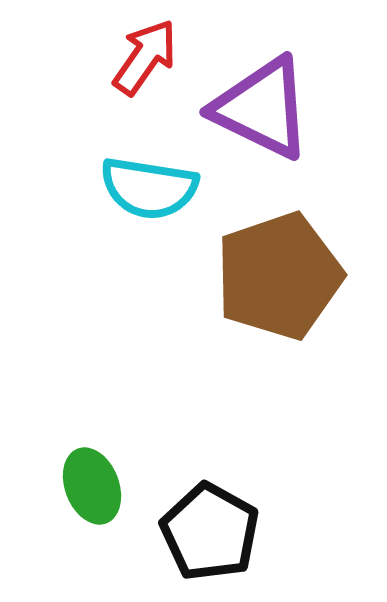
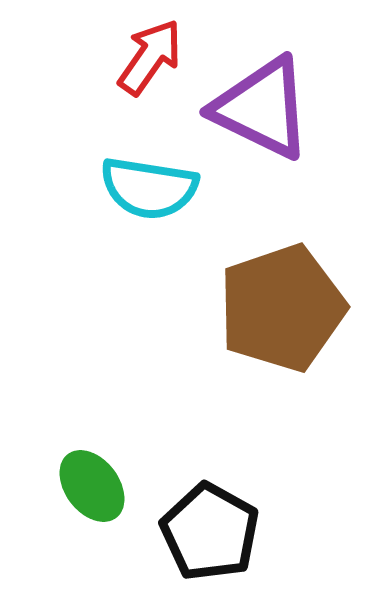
red arrow: moved 5 px right
brown pentagon: moved 3 px right, 32 px down
green ellipse: rotated 16 degrees counterclockwise
